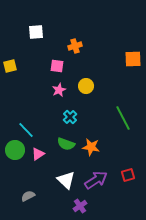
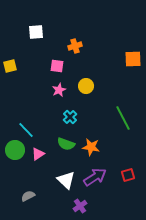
purple arrow: moved 1 px left, 3 px up
